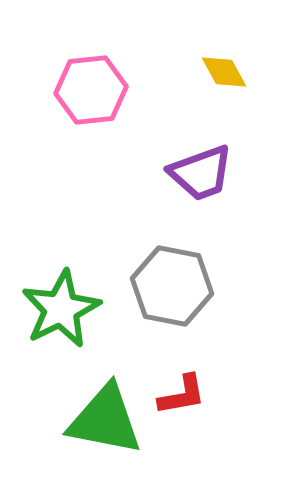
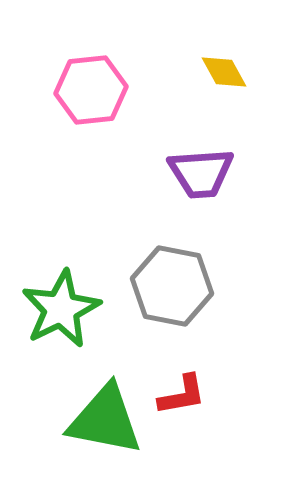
purple trapezoid: rotated 16 degrees clockwise
